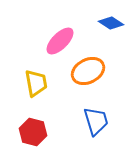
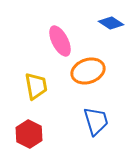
pink ellipse: rotated 72 degrees counterclockwise
orange ellipse: rotated 8 degrees clockwise
yellow trapezoid: moved 3 px down
red hexagon: moved 4 px left, 2 px down; rotated 12 degrees clockwise
